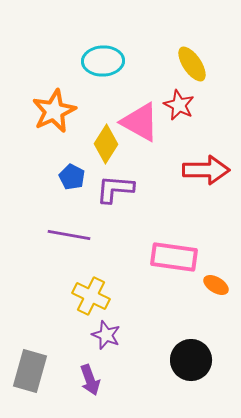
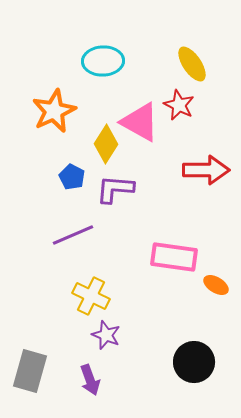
purple line: moved 4 px right; rotated 33 degrees counterclockwise
black circle: moved 3 px right, 2 px down
